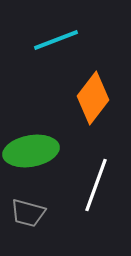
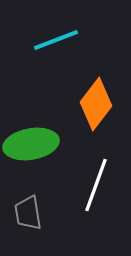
orange diamond: moved 3 px right, 6 px down
green ellipse: moved 7 px up
gray trapezoid: rotated 66 degrees clockwise
